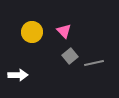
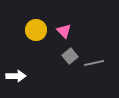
yellow circle: moved 4 px right, 2 px up
white arrow: moved 2 px left, 1 px down
